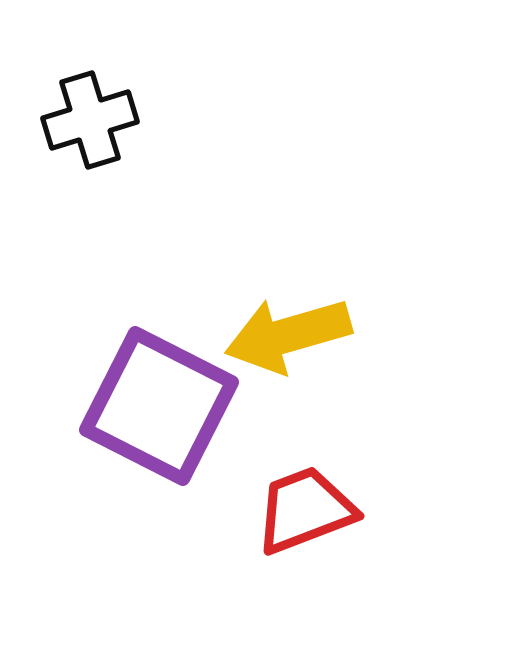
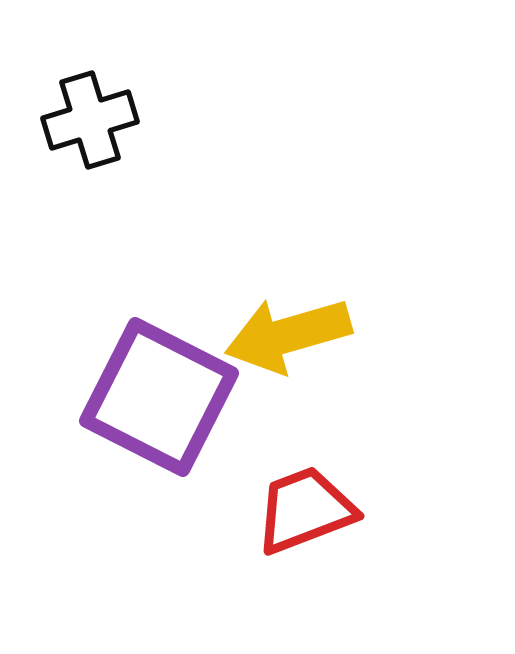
purple square: moved 9 px up
